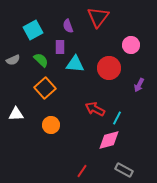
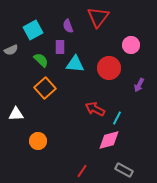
gray semicircle: moved 2 px left, 10 px up
orange circle: moved 13 px left, 16 px down
